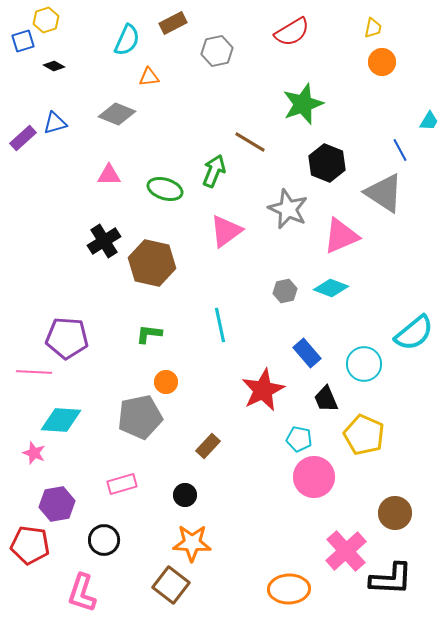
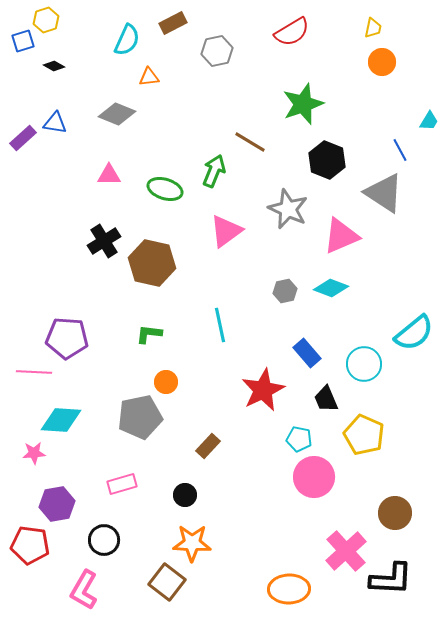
blue triangle at (55, 123): rotated 25 degrees clockwise
black hexagon at (327, 163): moved 3 px up
pink star at (34, 453): rotated 25 degrees counterclockwise
brown square at (171, 585): moved 4 px left, 3 px up
pink L-shape at (82, 593): moved 2 px right, 3 px up; rotated 12 degrees clockwise
